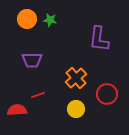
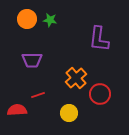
red circle: moved 7 px left
yellow circle: moved 7 px left, 4 px down
